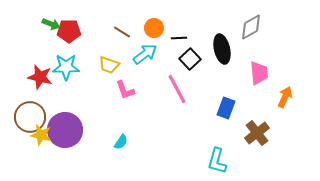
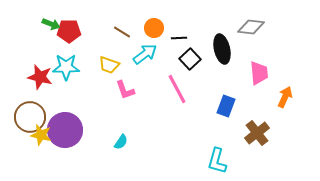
gray diamond: rotated 36 degrees clockwise
blue rectangle: moved 2 px up
